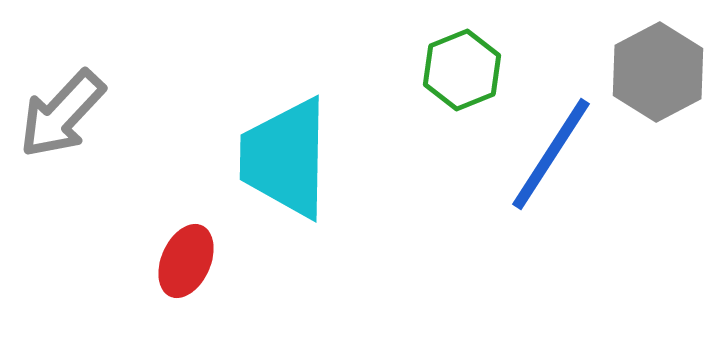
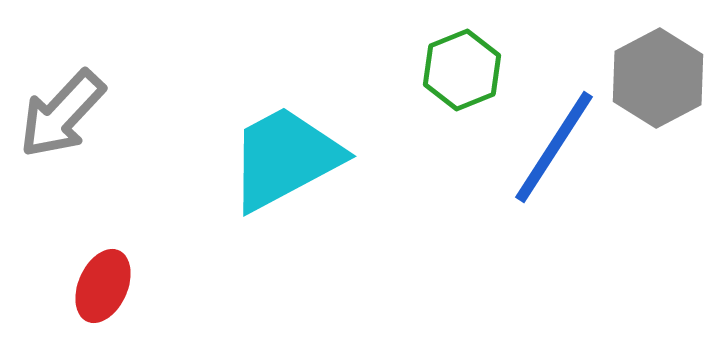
gray hexagon: moved 6 px down
blue line: moved 3 px right, 7 px up
cyan trapezoid: rotated 61 degrees clockwise
red ellipse: moved 83 px left, 25 px down
